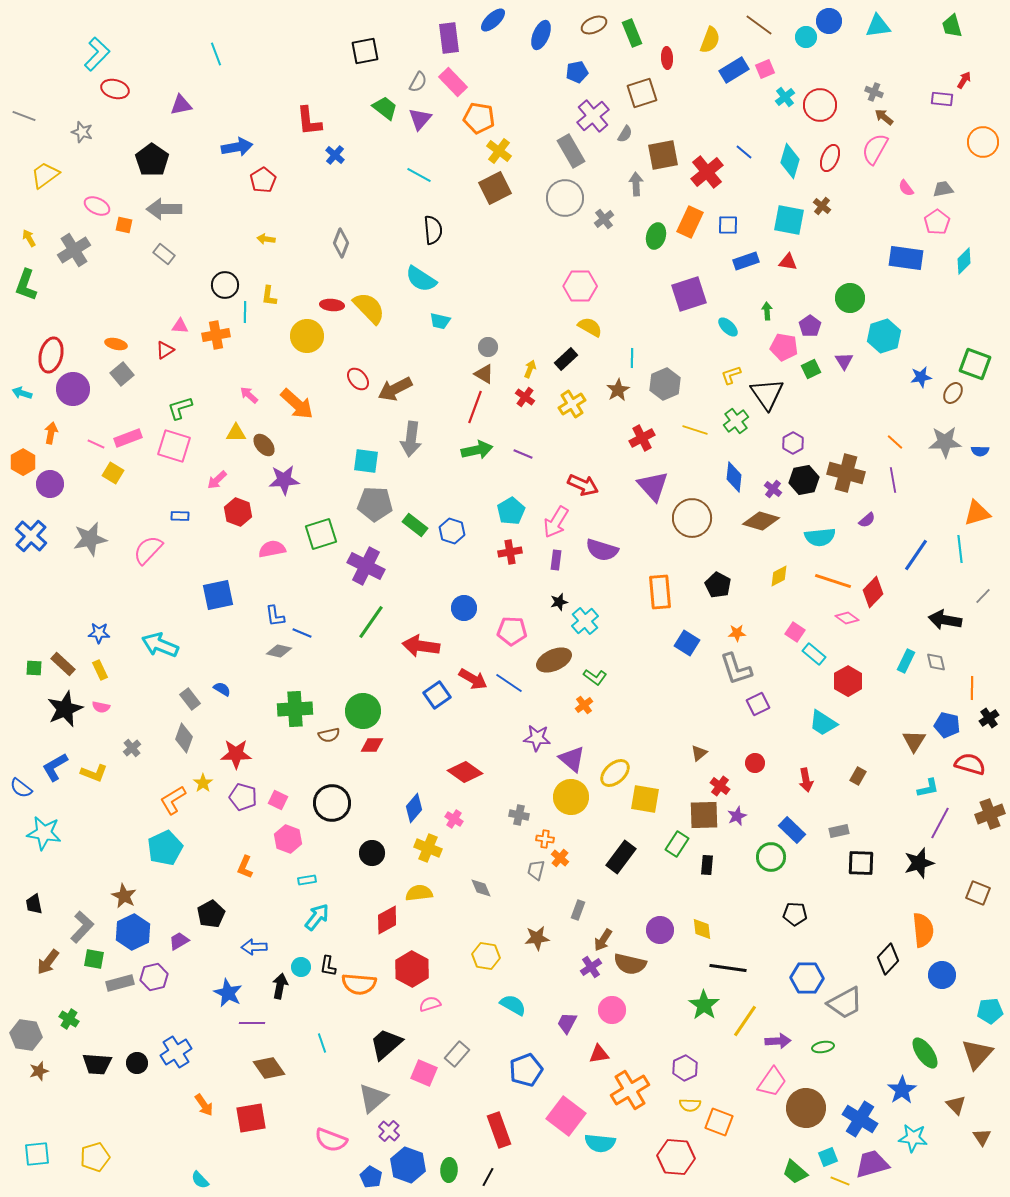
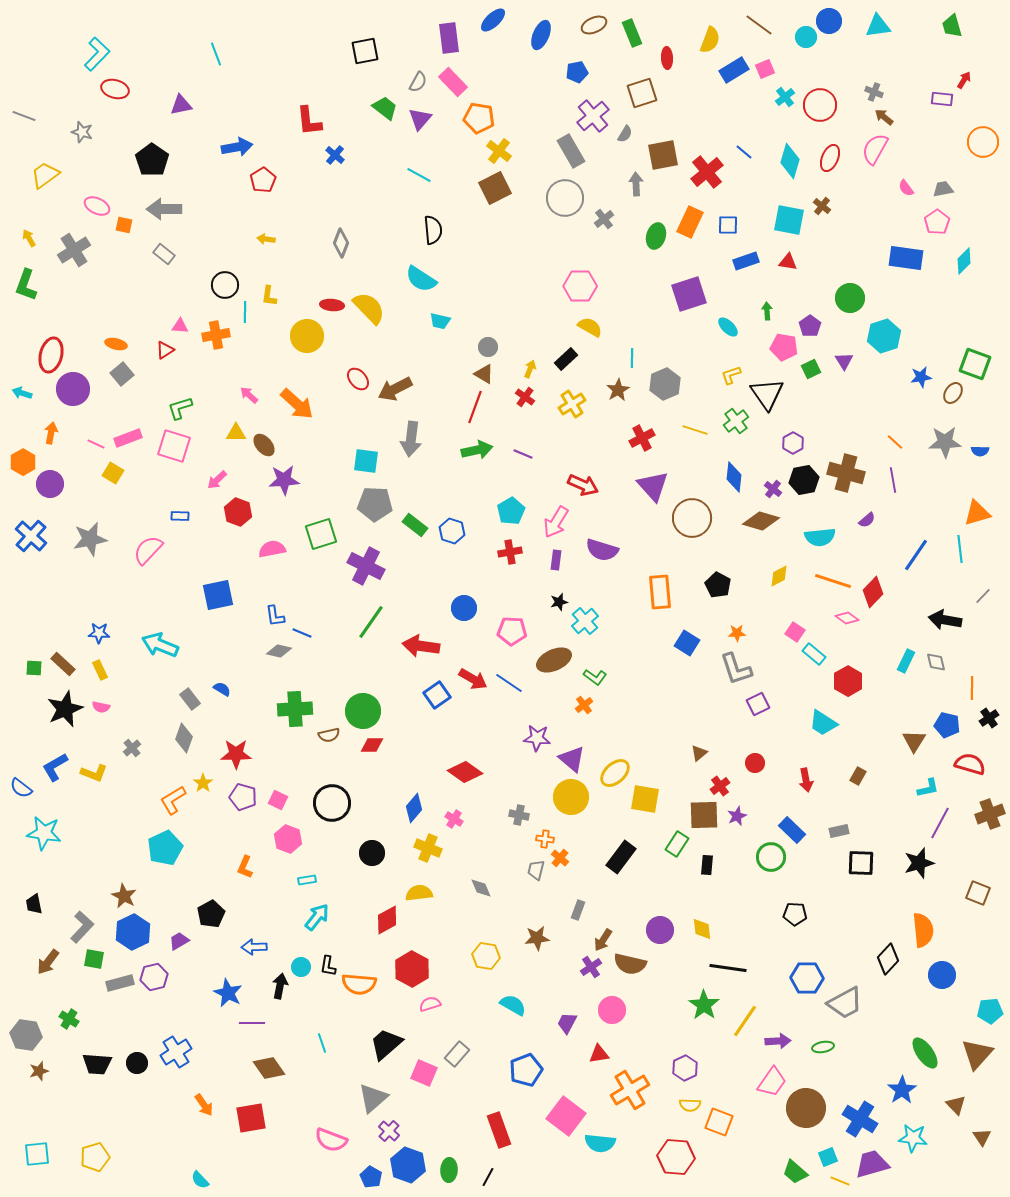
red cross at (720, 786): rotated 18 degrees clockwise
